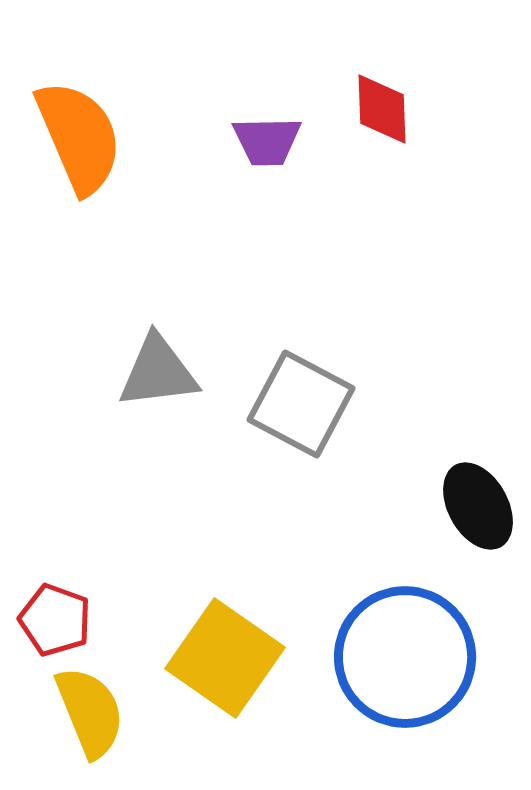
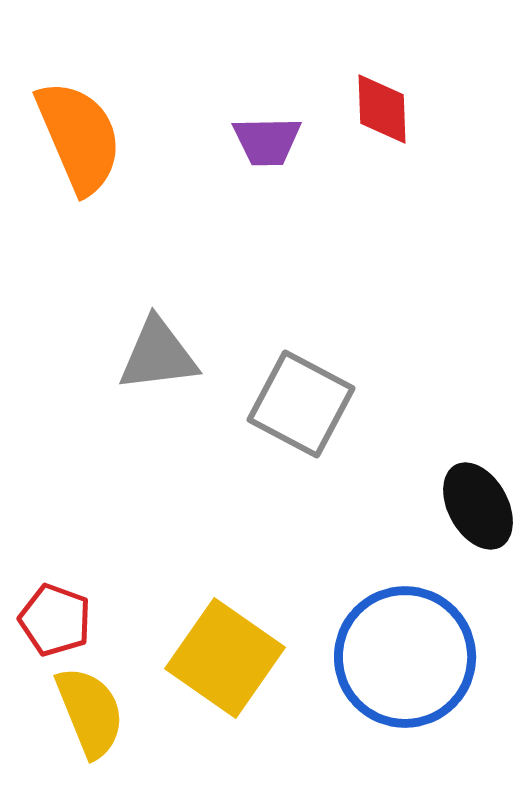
gray triangle: moved 17 px up
